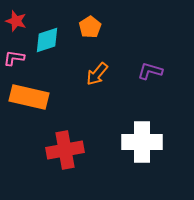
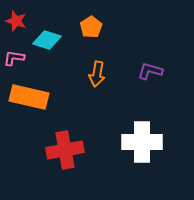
orange pentagon: moved 1 px right
cyan diamond: rotated 36 degrees clockwise
orange arrow: rotated 30 degrees counterclockwise
